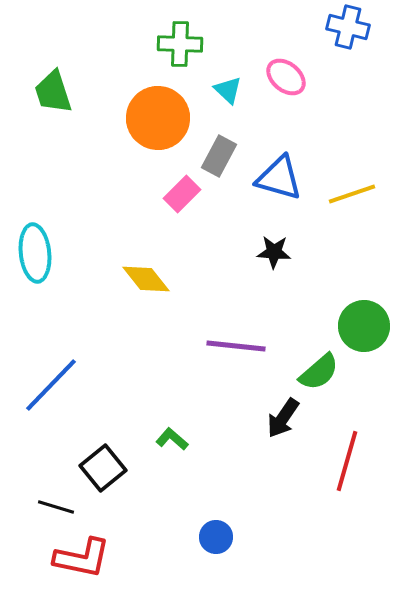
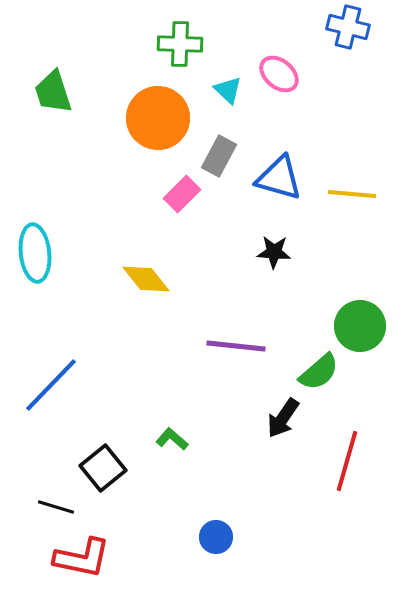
pink ellipse: moved 7 px left, 3 px up
yellow line: rotated 24 degrees clockwise
green circle: moved 4 px left
